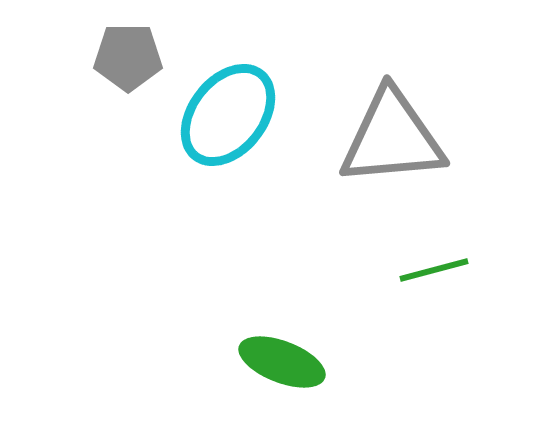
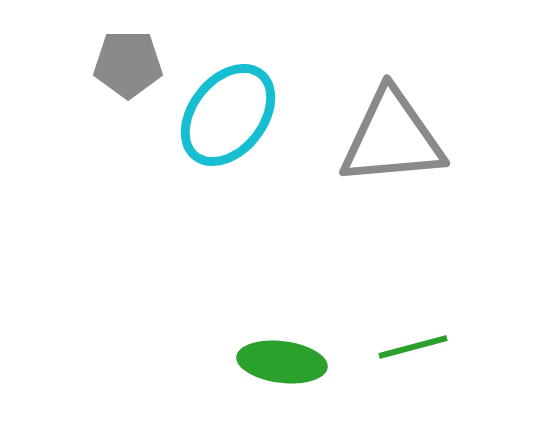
gray pentagon: moved 7 px down
green line: moved 21 px left, 77 px down
green ellipse: rotated 14 degrees counterclockwise
